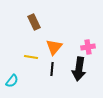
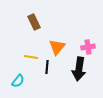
orange triangle: moved 3 px right
black line: moved 5 px left, 2 px up
cyan semicircle: moved 6 px right
